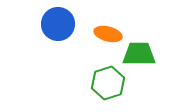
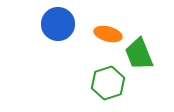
green trapezoid: rotated 112 degrees counterclockwise
